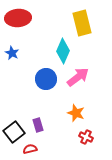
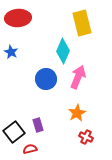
blue star: moved 1 px left, 1 px up
pink arrow: rotated 30 degrees counterclockwise
orange star: moved 1 px right; rotated 24 degrees clockwise
